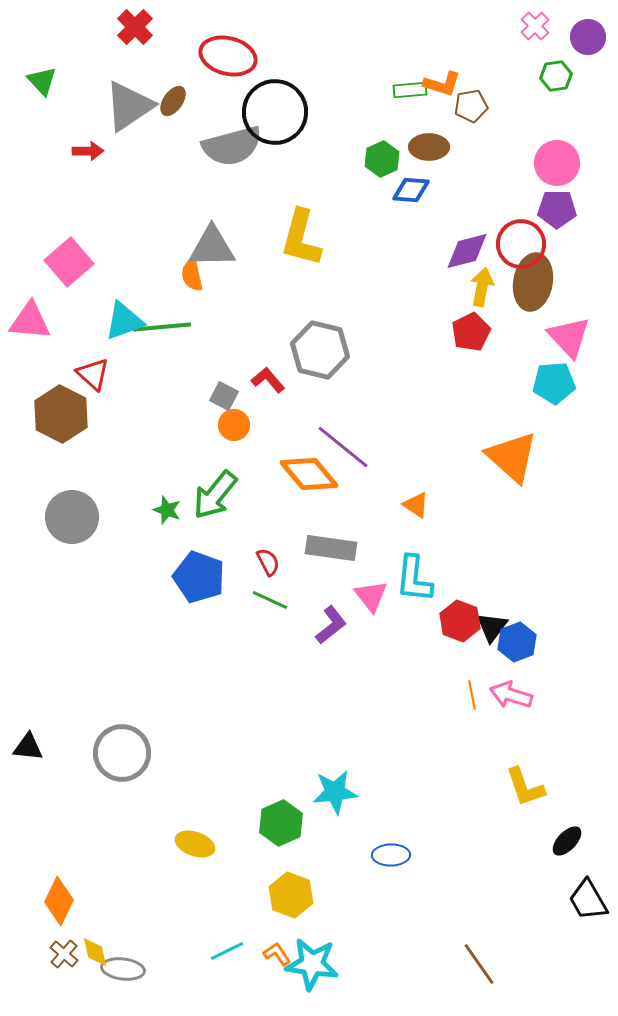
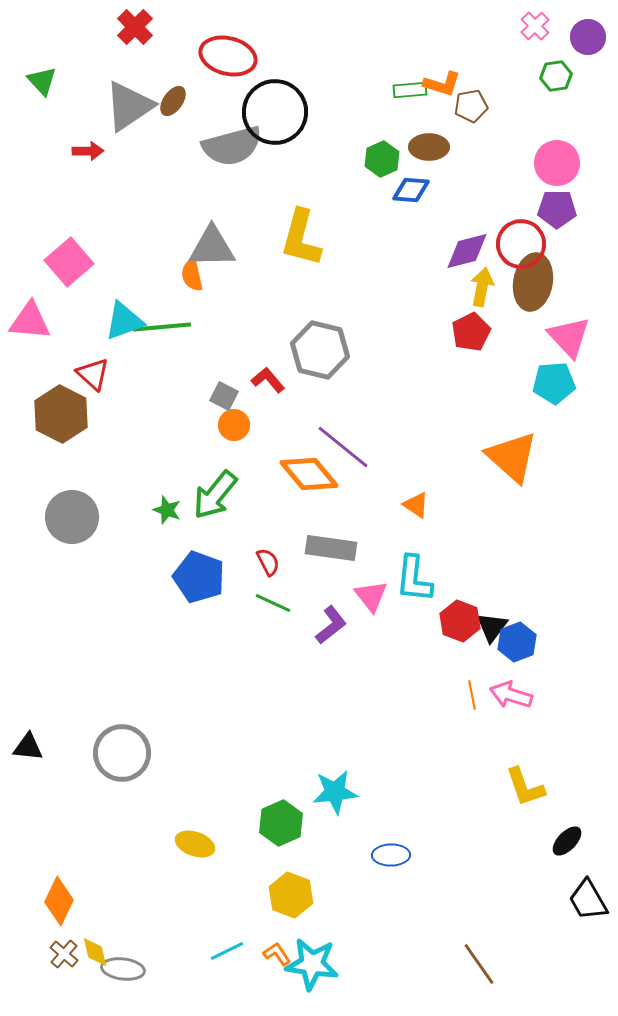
green line at (270, 600): moved 3 px right, 3 px down
